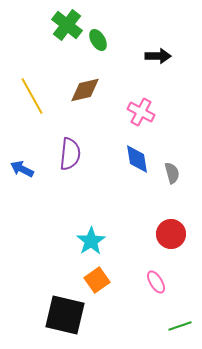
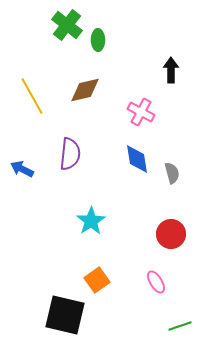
green ellipse: rotated 30 degrees clockwise
black arrow: moved 13 px right, 14 px down; rotated 90 degrees counterclockwise
cyan star: moved 20 px up
